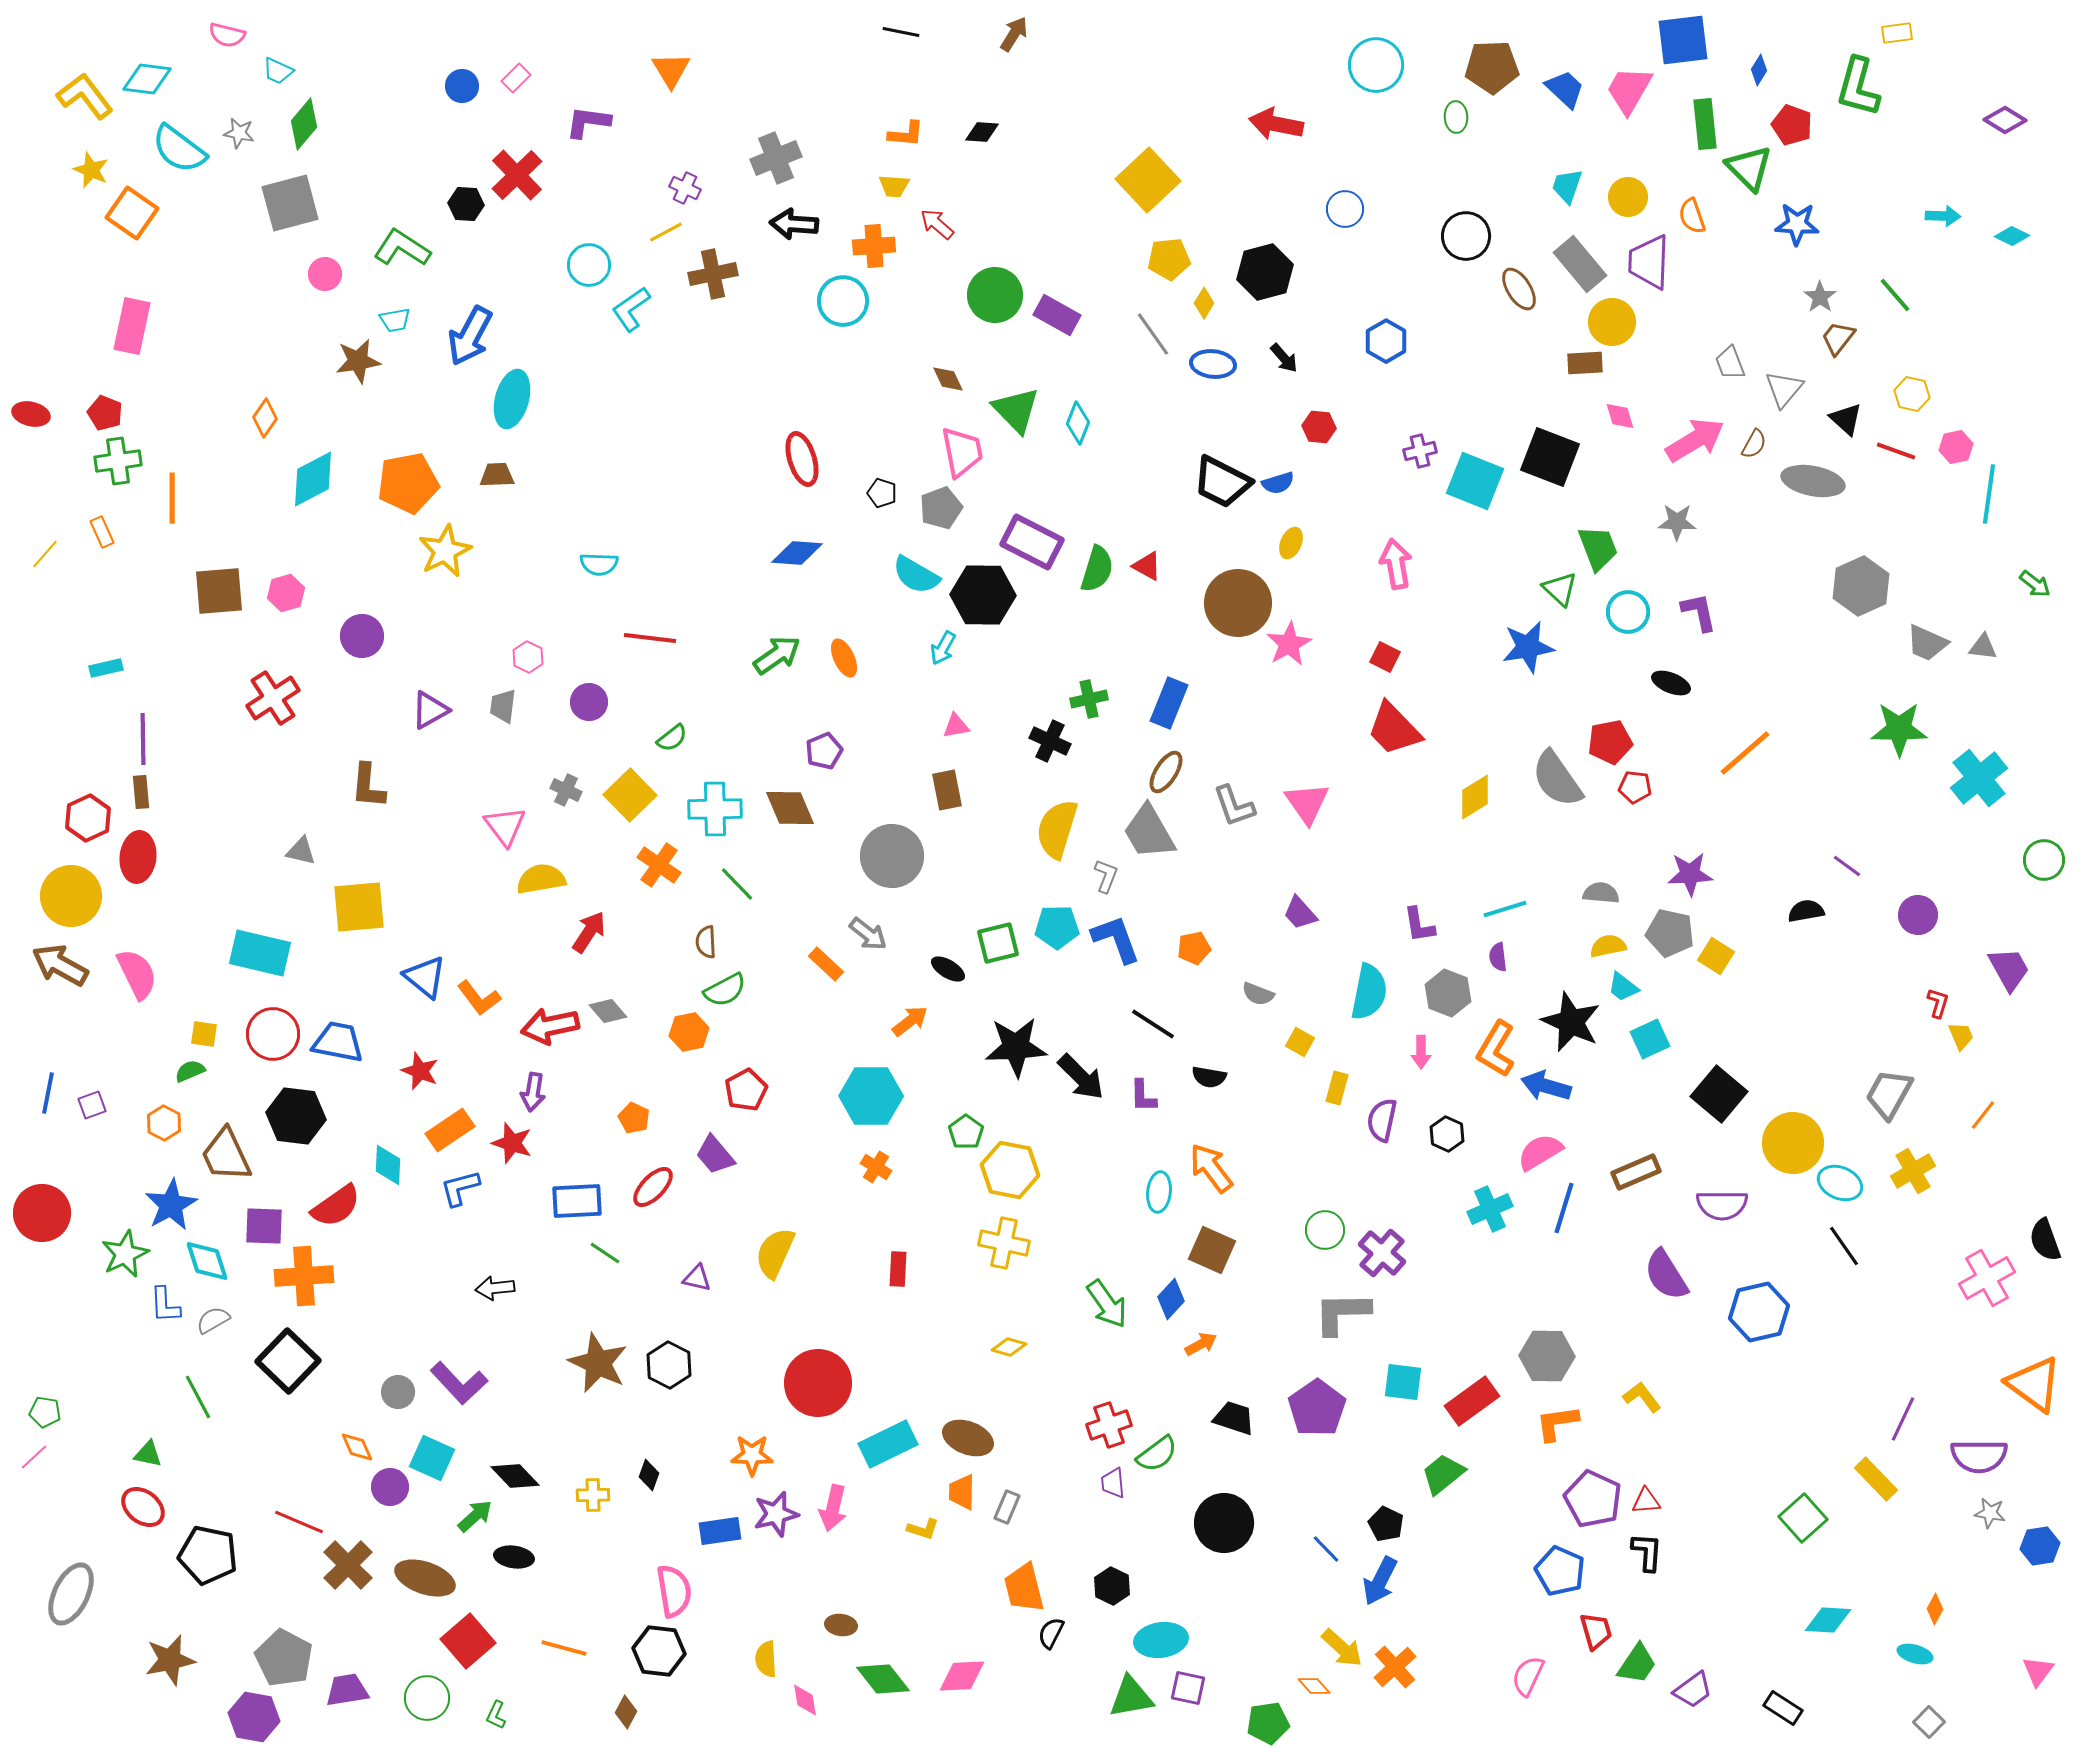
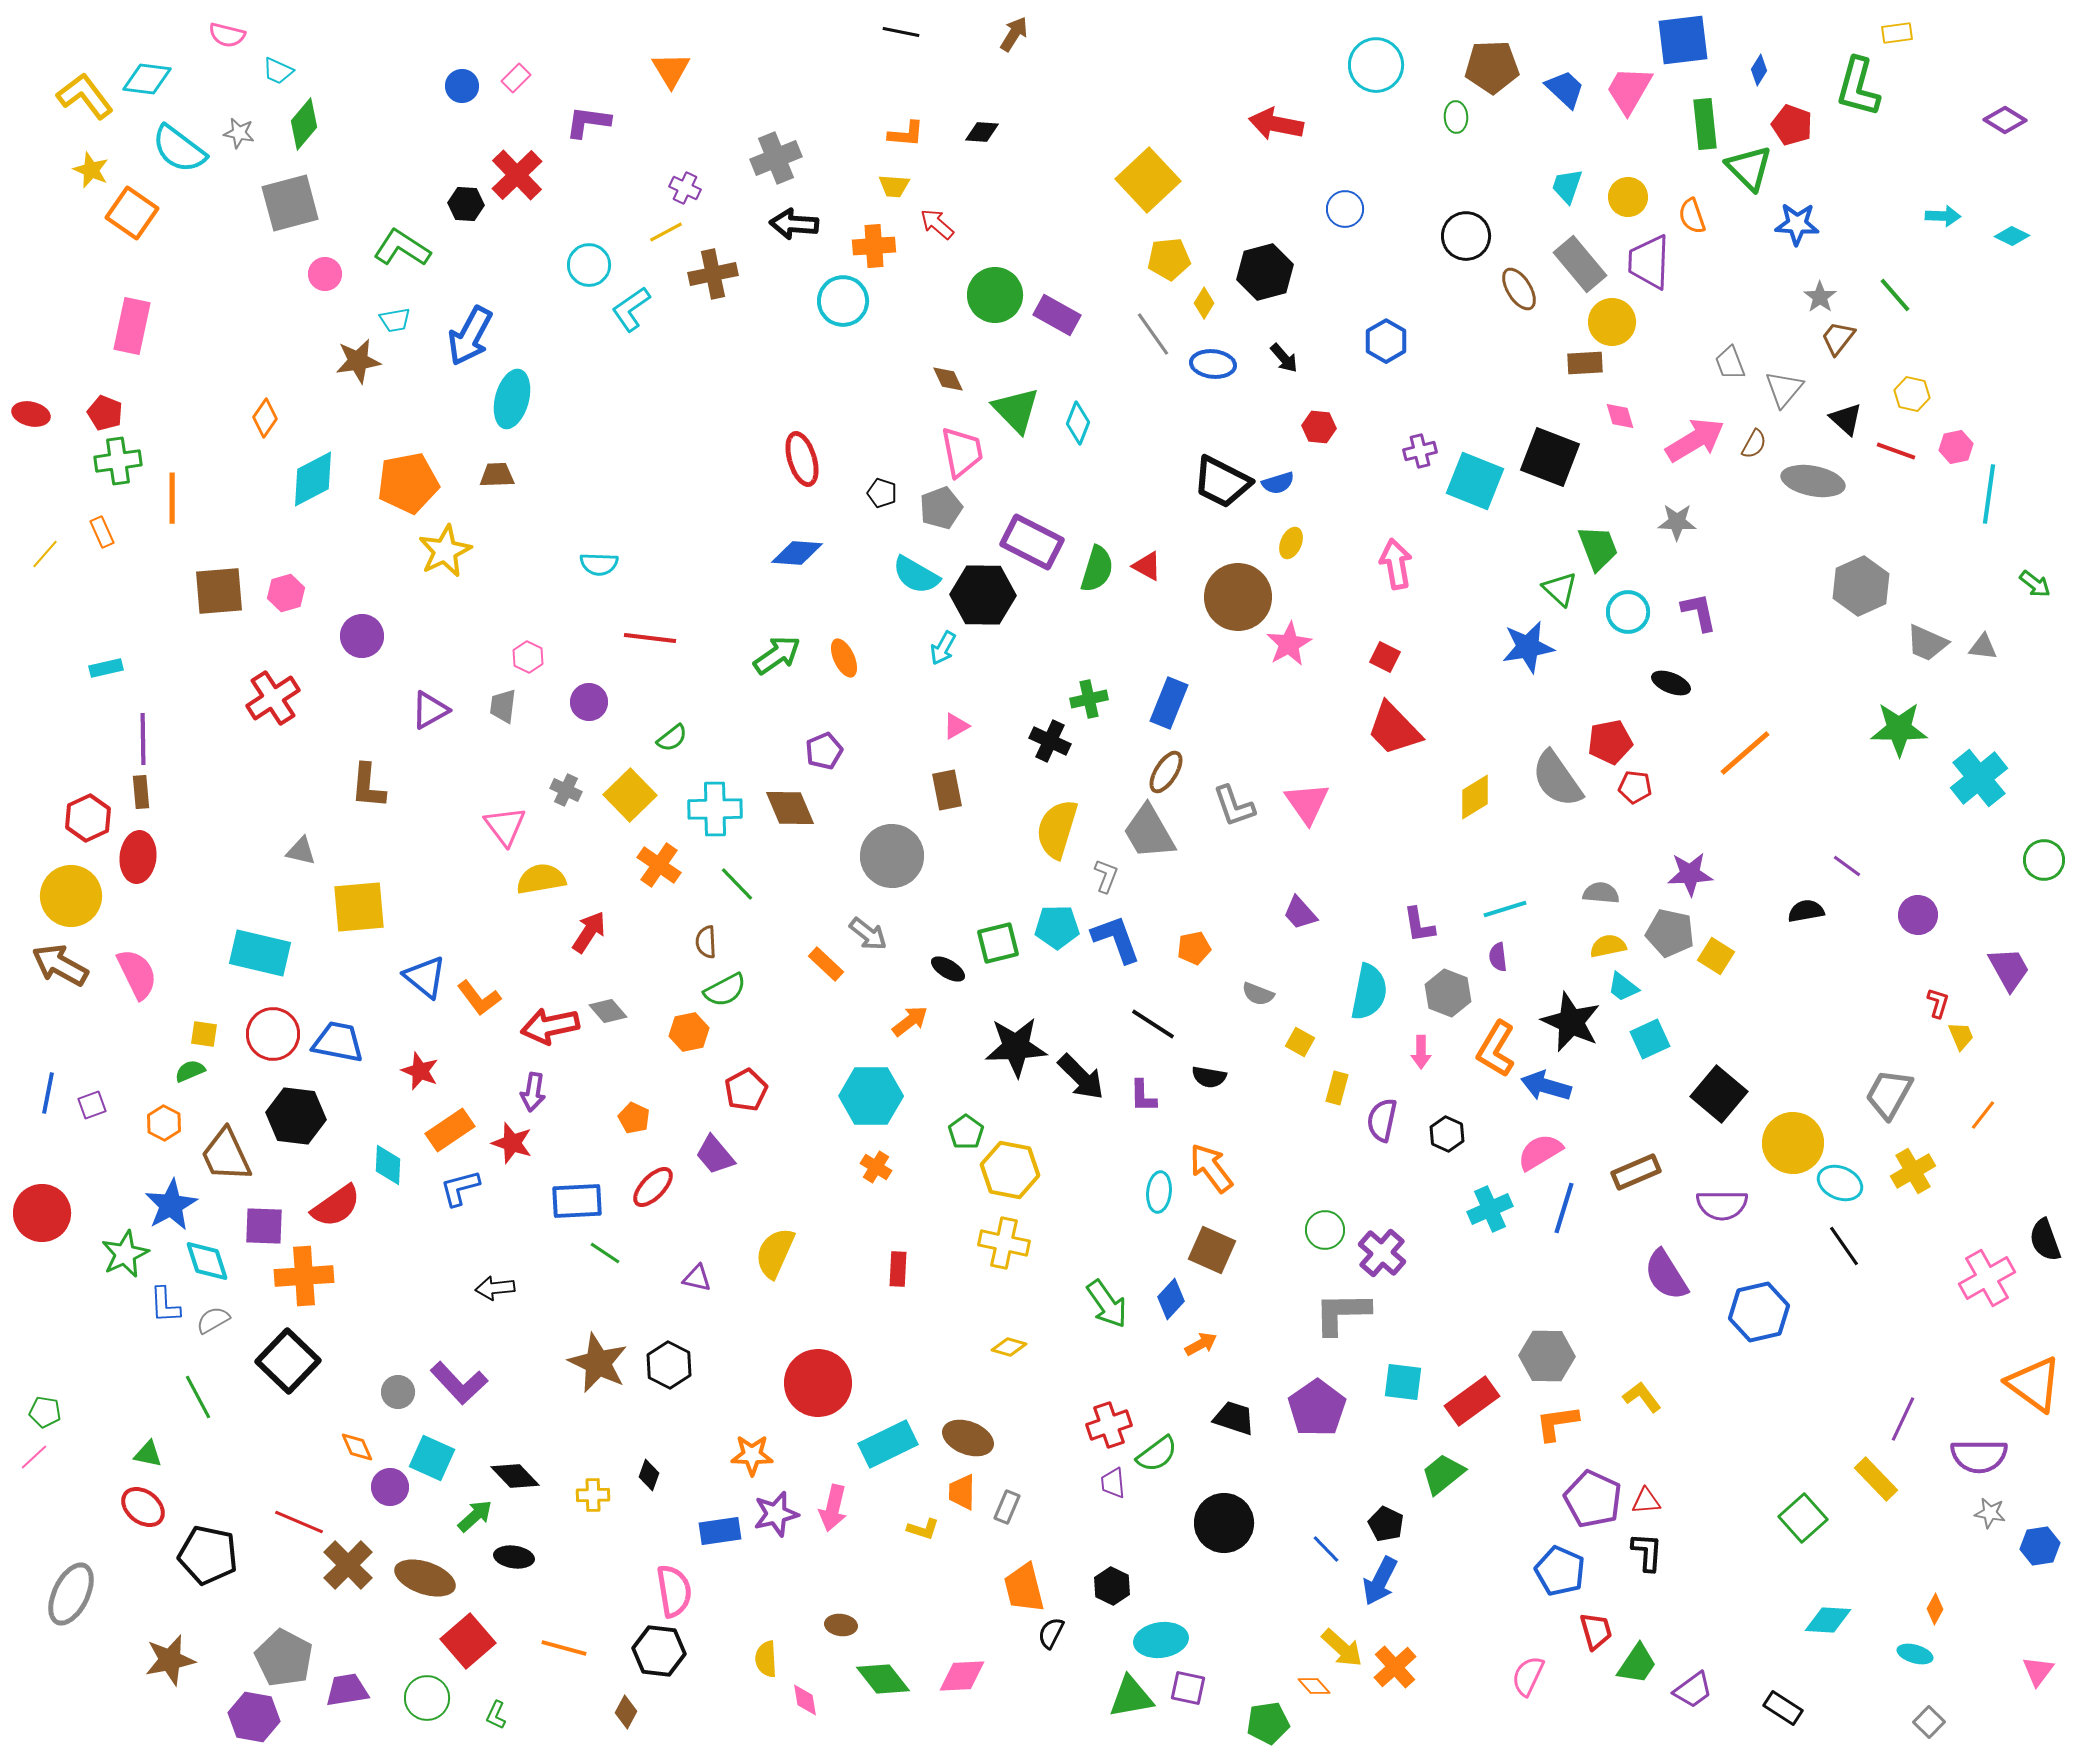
brown circle at (1238, 603): moved 6 px up
pink triangle at (956, 726): rotated 20 degrees counterclockwise
